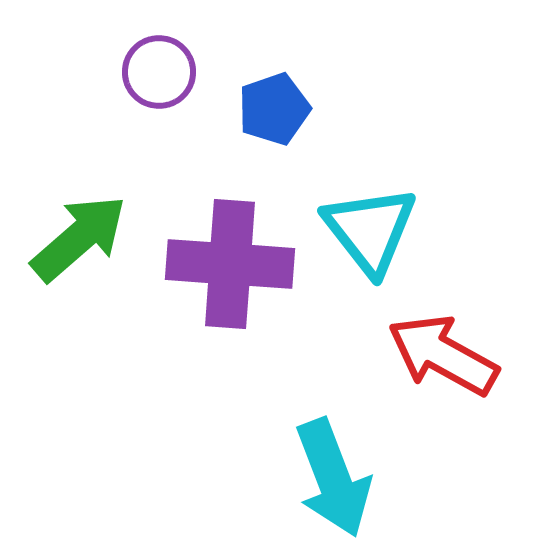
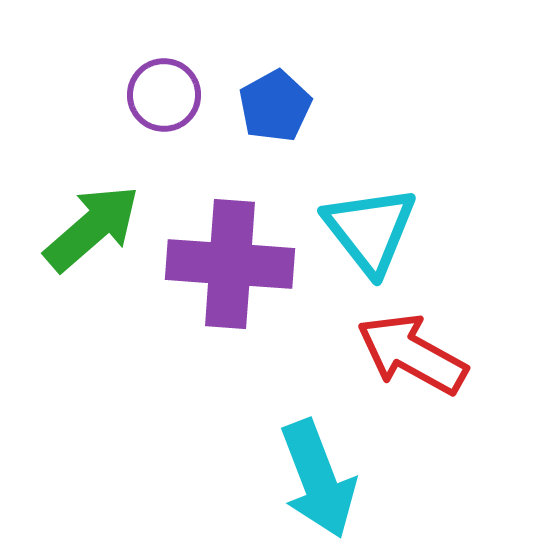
purple circle: moved 5 px right, 23 px down
blue pentagon: moved 1 px right, 3 px up; rotated 10 degrees counterclockwise
green arrow: moved 13 px right, 10 px up
red arrow: moved 31 px left, 1 px up
cyan arrow: moved 15 px left, 1 px down
